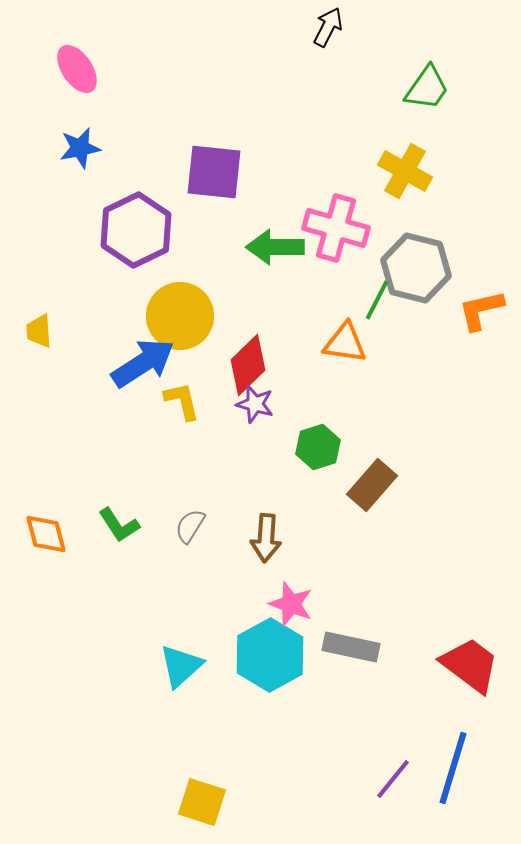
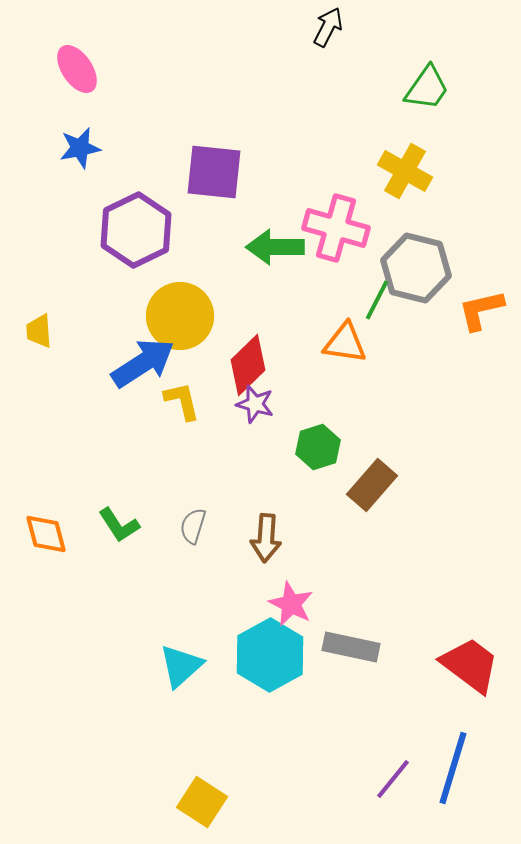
gray semicircle: moved 3 px right; rotated 15 degrees counterclockwise
pink star: rotated 6 degrees clockwise
yellow square: rotated 15 degrees clockwise
